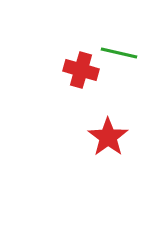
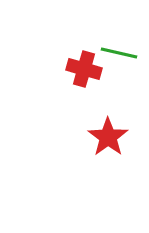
red cross: moved 3 px right, 1 px up
